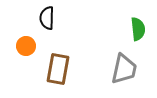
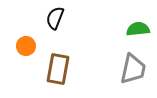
black semicircle: moved 8 px right; rotated 20 degrees clockwise
green semicircle: rotated 90 degrees counterclockwise
gray trapezoid: moved 9 px right
